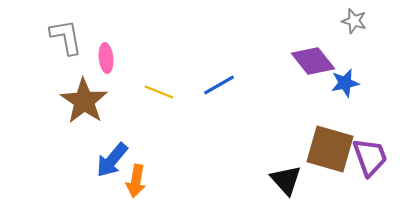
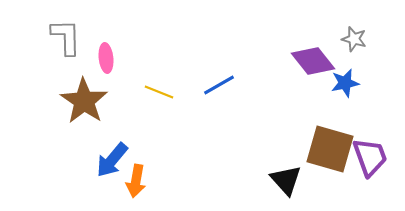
gray star: moved 18 px down
gray L-shape: rotated 9 degrees clockwise
